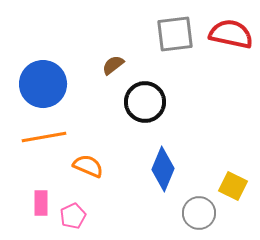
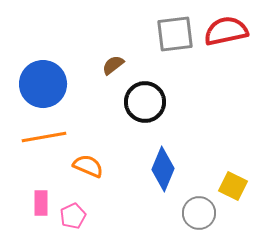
red semicircle: moved 5 px left, 3 px up; rotated 24 degrees counterclockwise
